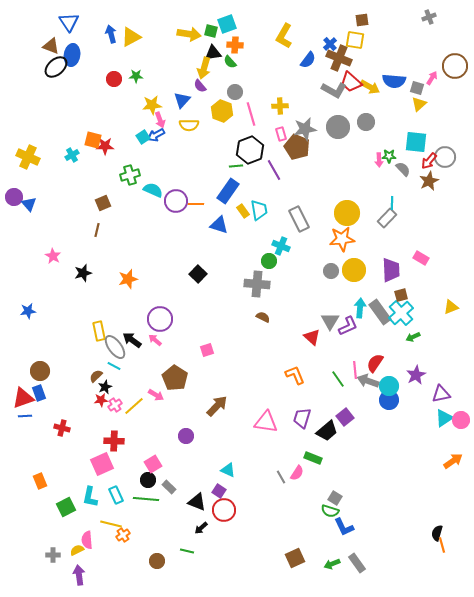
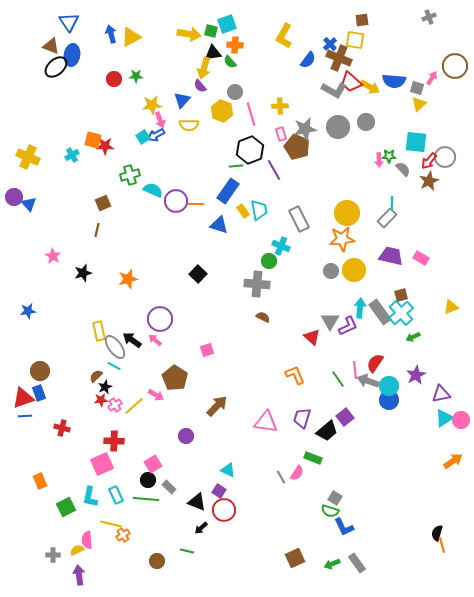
purple trapezoid at (391, 270): moved 14 px up; rotated 75 degrees counterclockwise
